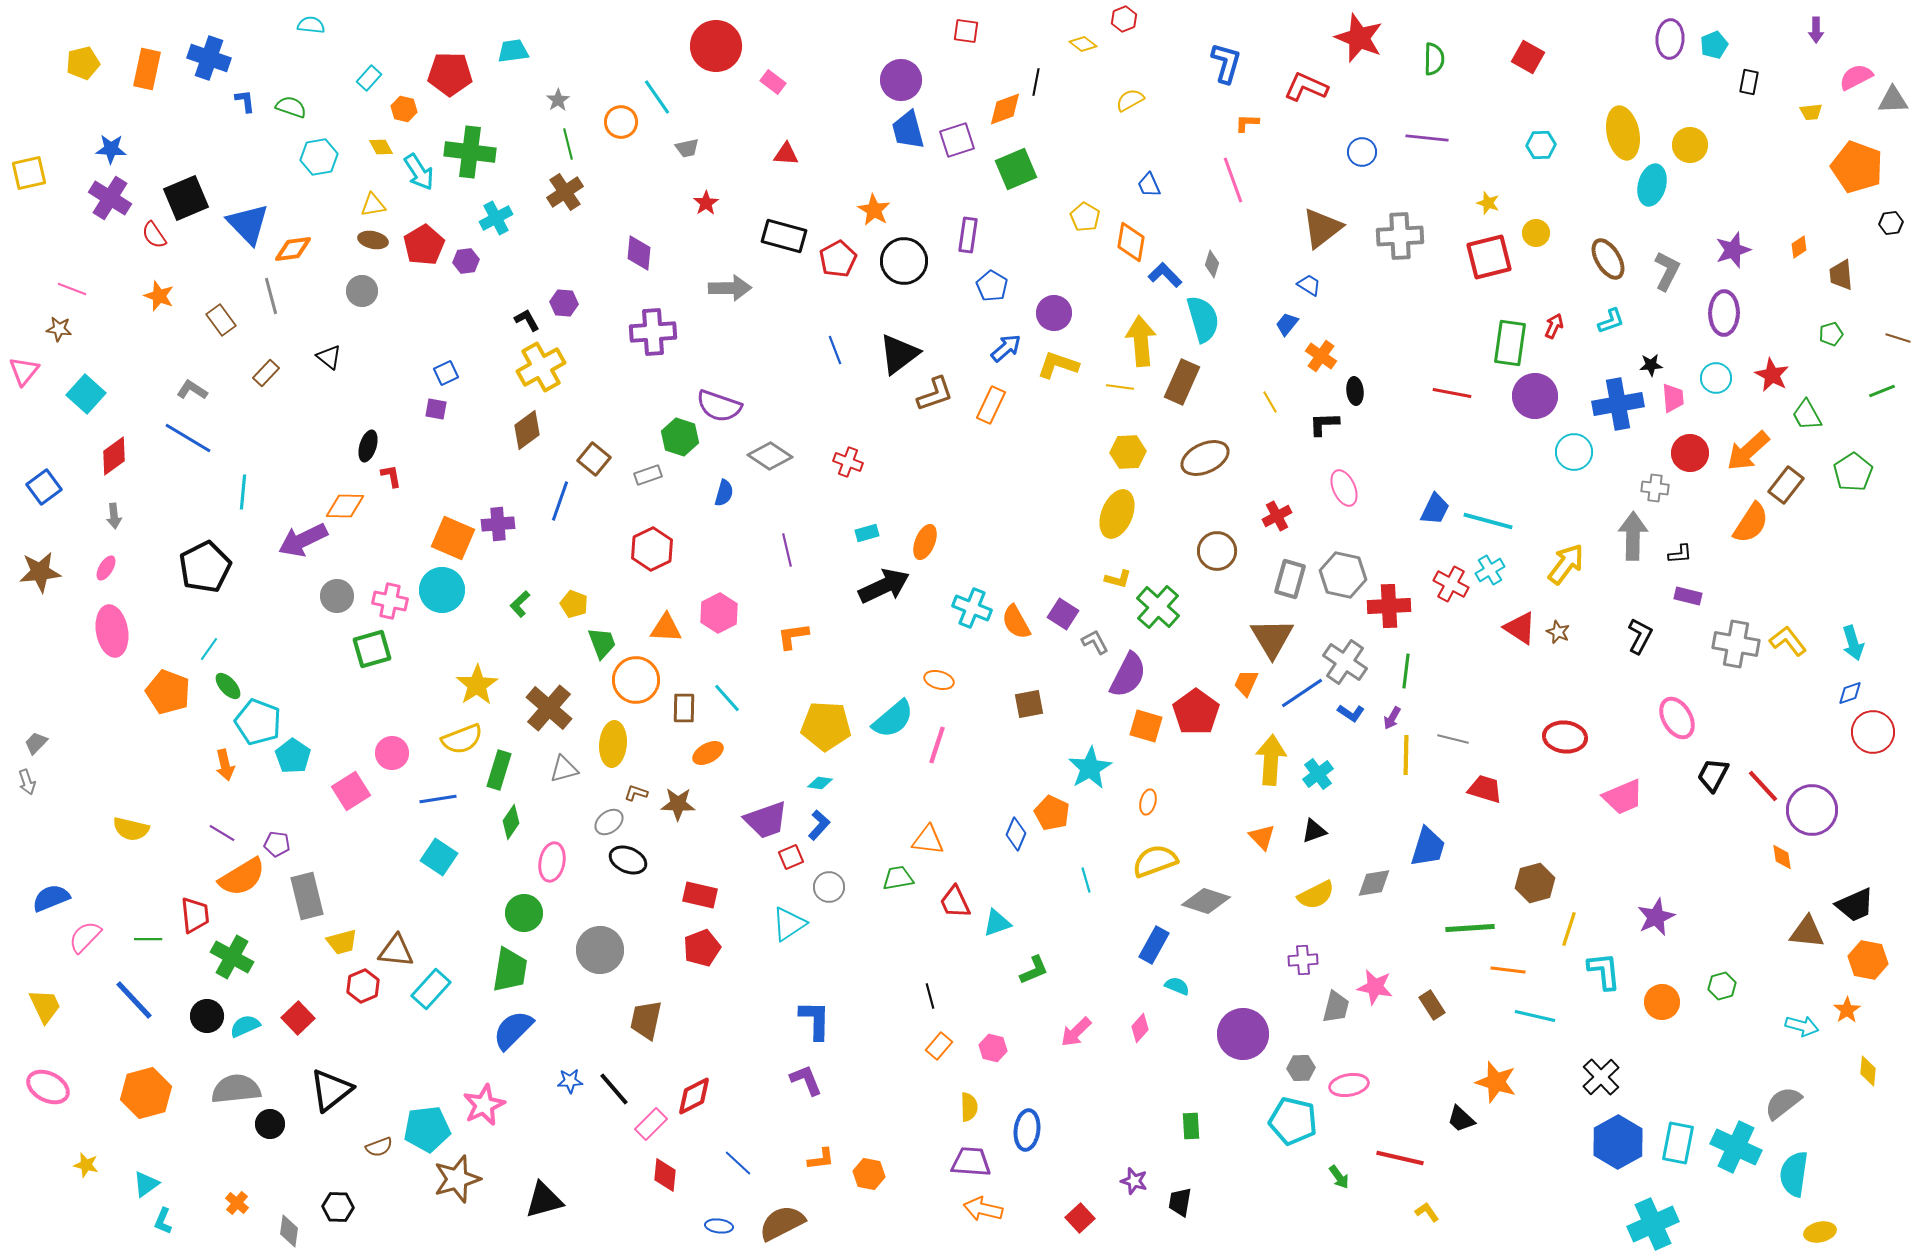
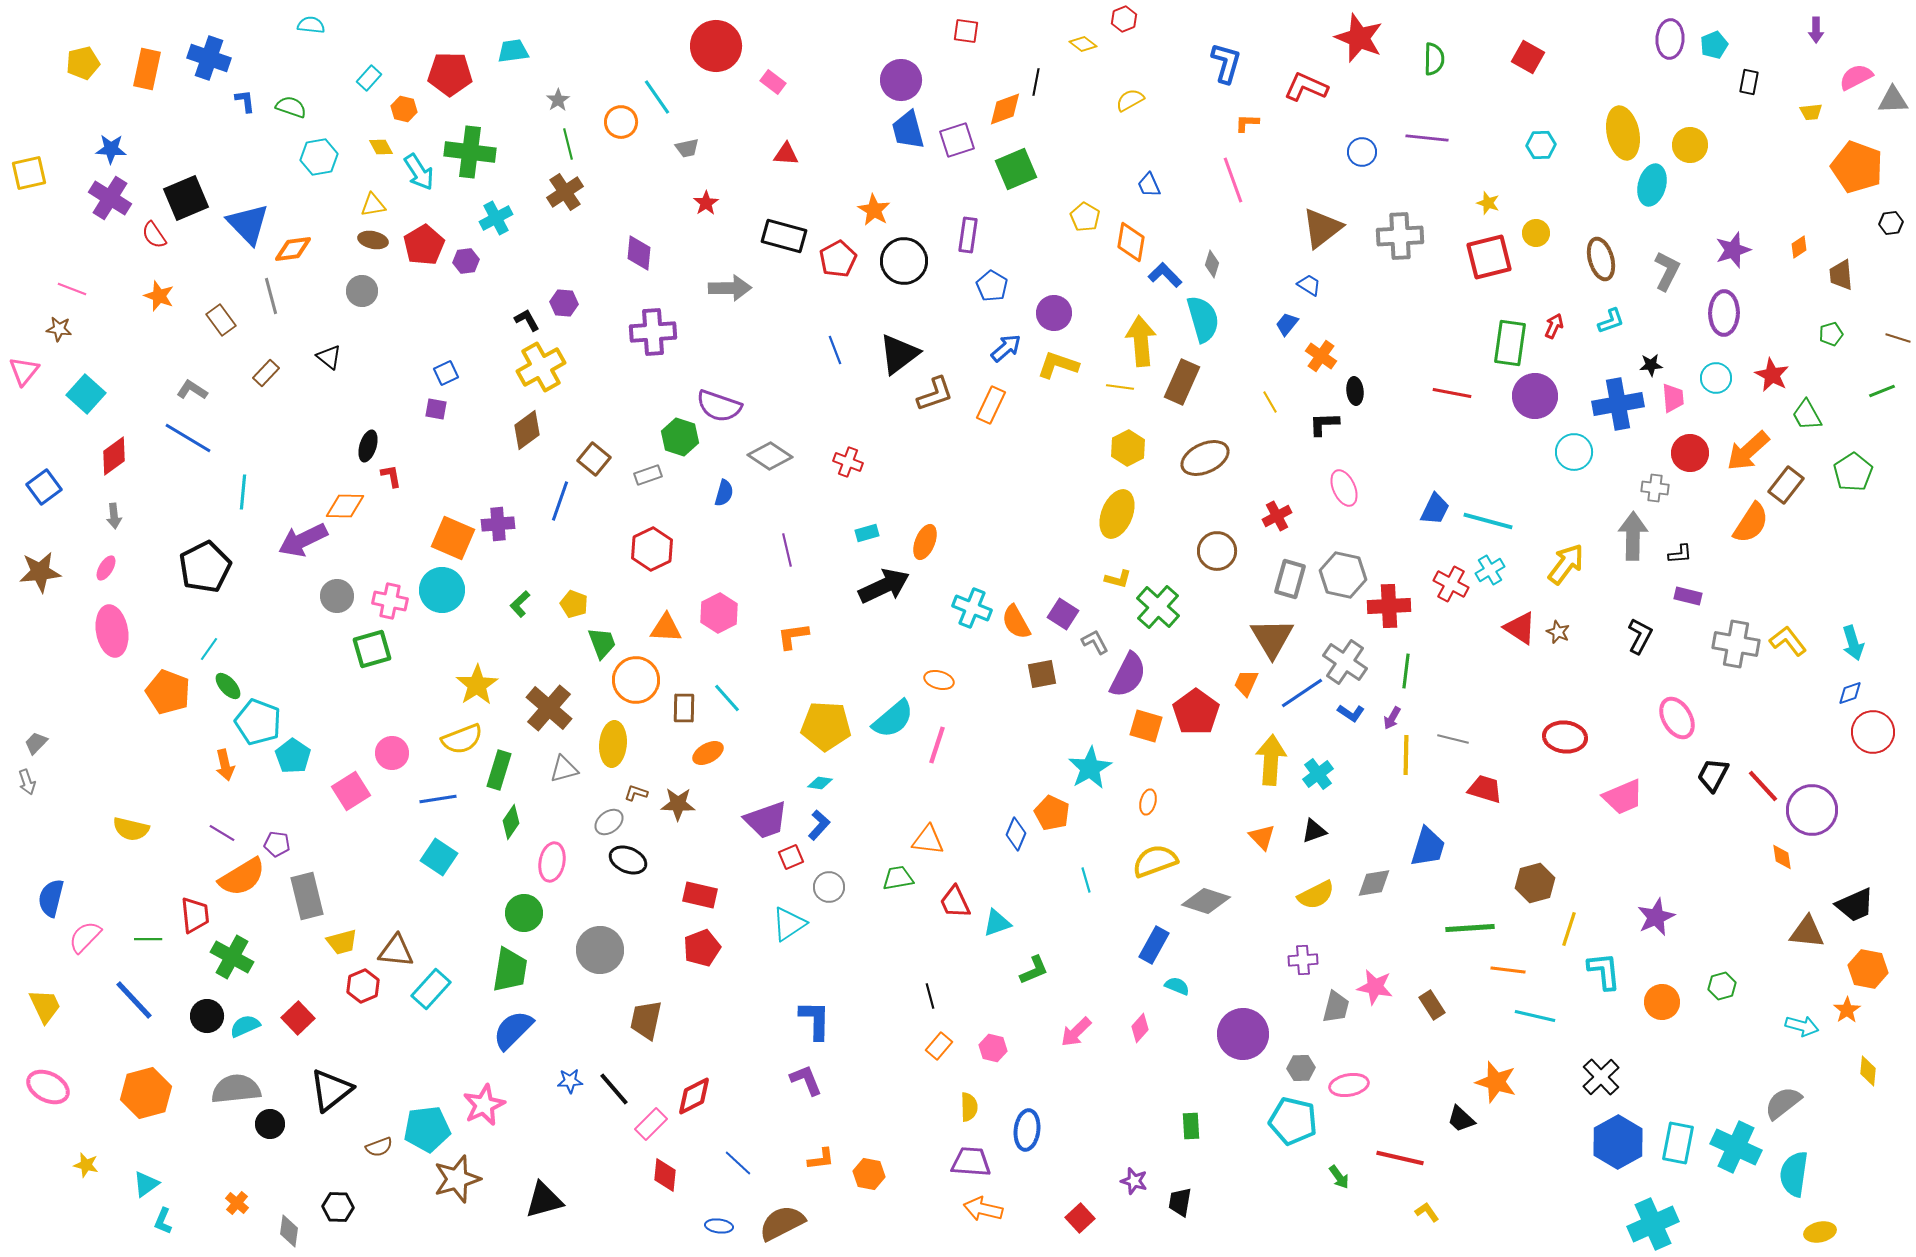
brown ellipse at (1608, 259): moved 7 px left; rotated 15 degrees clockwise
yellow hexagon at (1128, 452): moved 4 px up; rotated 24 degrees counterclockwise
brown square at (1029, 704): moved 13 px right, 30 px up
blue semicircle at (51, 898): rotated 54 degrees counterclockwise
orange hexagon at (1868, 960): moved 9 px down
